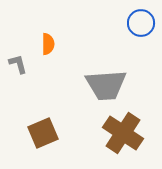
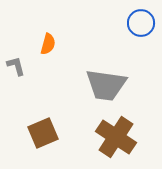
orange semicircle: rotated 15 degrees clockwise
gray L-shape: moved 2 px left, 2 px down
gray trapezoid: rotated 12 degrees clockwise
brown cross: moved 7 px left, 4 px down
